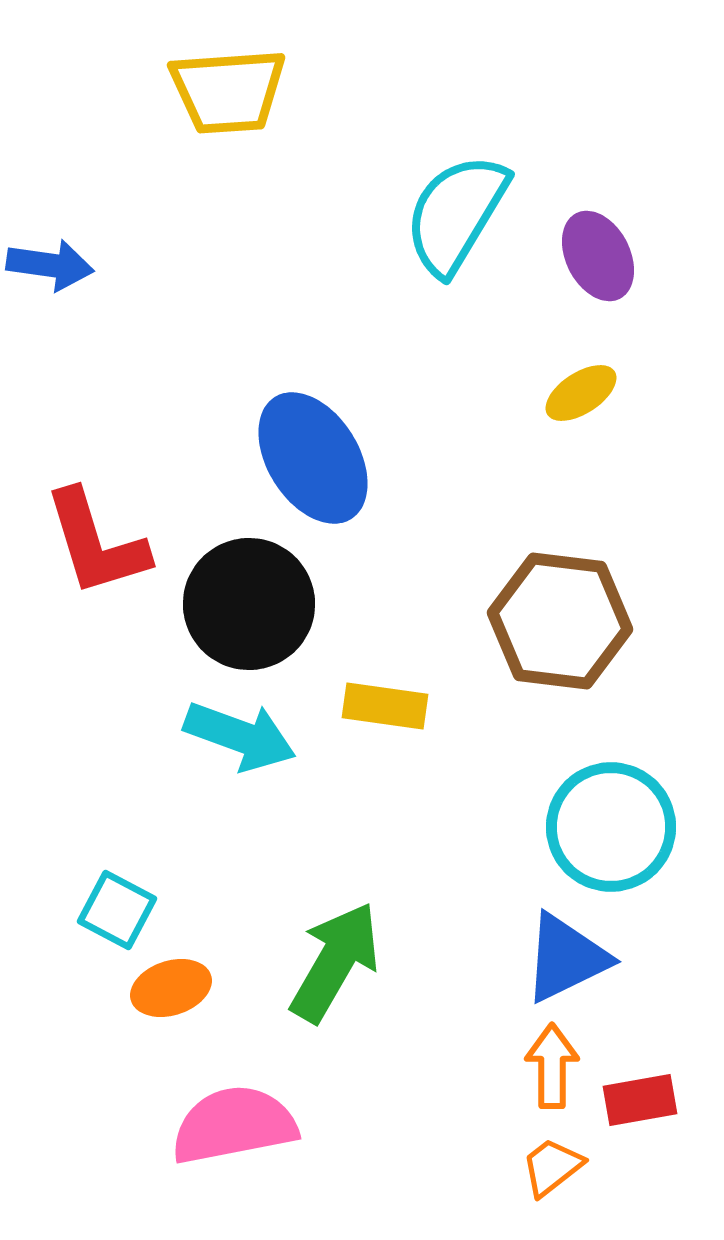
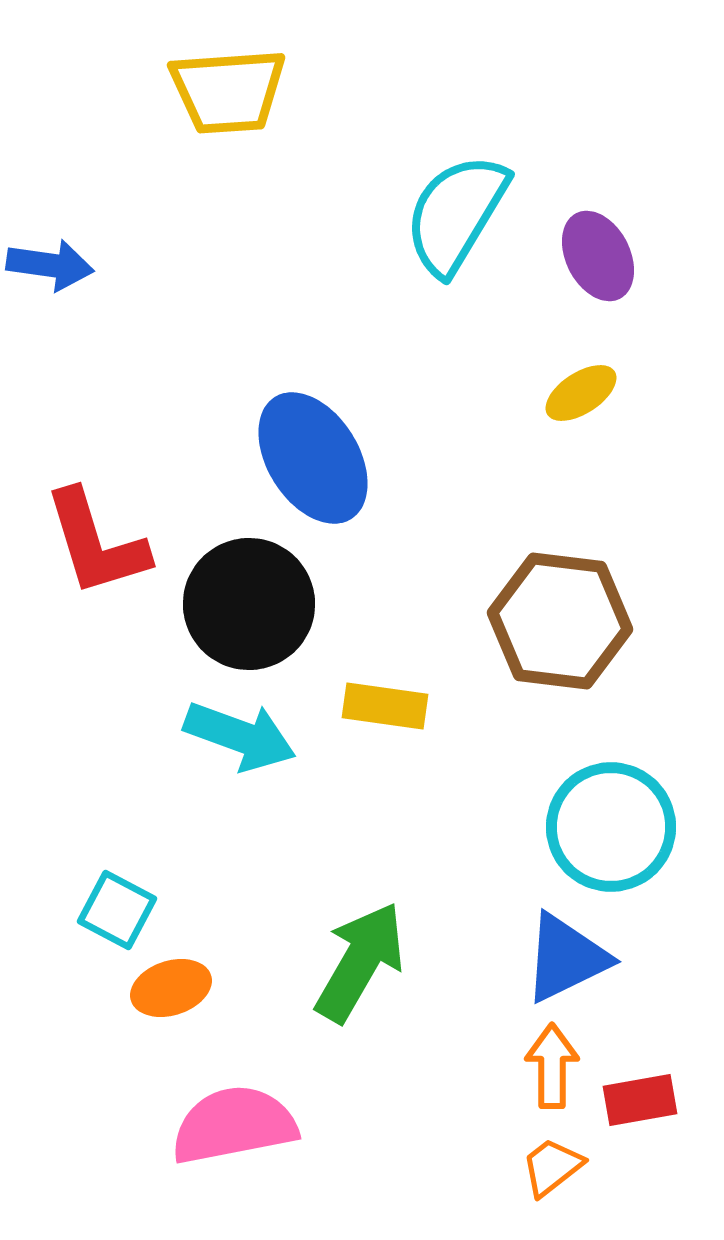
green arrow: moved 25 px right
